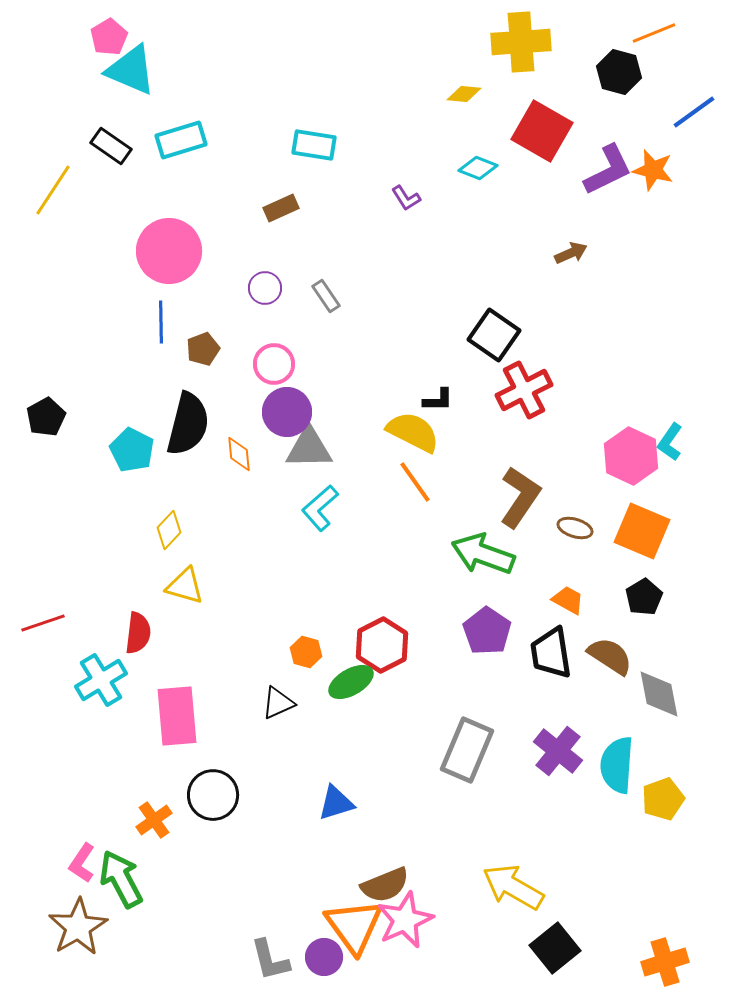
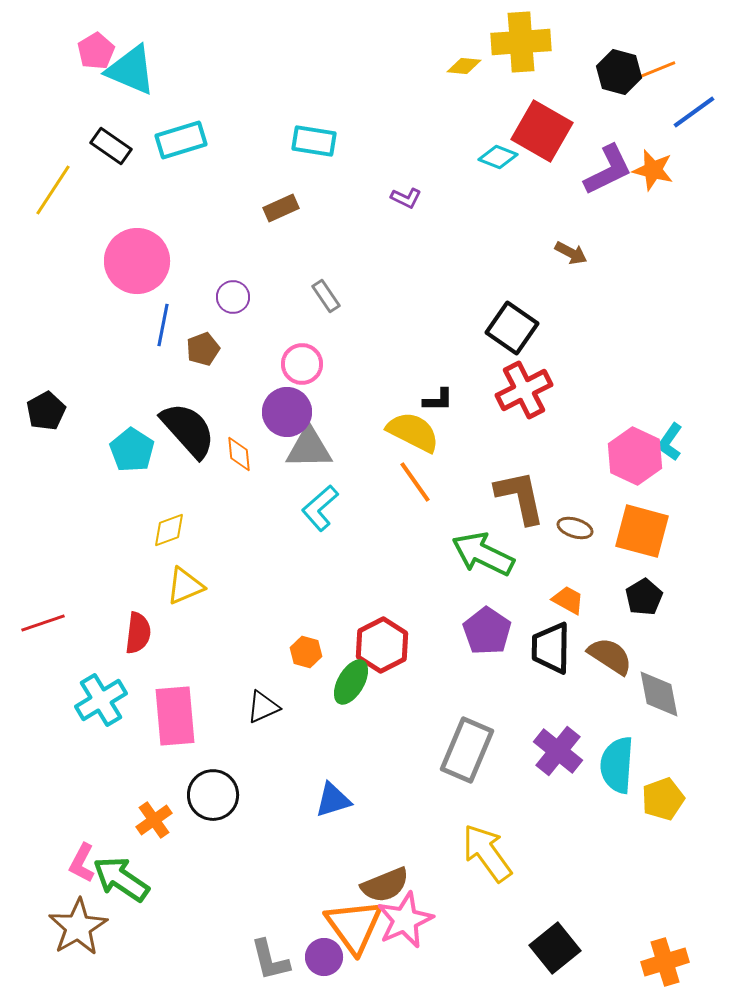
orange line at (654, 33): moved 38 px down
pink pentagon at (109, 37): moved 13 px left, 14 px down
yellow diamond at (464, 94): moved 28 px up
cyan rectangle at (314, 145): moved 4 px up
cyan diamond at (478, 168): moved 20 px right, 11 px up
purple L-shape at (406, 198): rotated 32 degrees counterclockwise
pink circle at (169, 251): moved 32 px left, 10 px down
brown arrow at (571, 253): rotated 52 degrees clockwise
purple circle at (265, 288): moved 32 px left, 9 px down
blue line at (161, 322): moved 2 px right, 3 px down; rotated 12 degrees clockwise
black square at (494, 335): moved 18 px right, 7 px up
pink circle at (274, 364): moved 28 px right
black pentagon at (46, 417): moved 6 px up
black semicircle at (188, 424): moved 6 px down; rotated 56 degrees counterclockwise
cyan pentagon at (132, 450): rotated 6 degrees clockwise
pink hexagon at (631, 456): moved 4 px right
brown L-shape at (520, 497): rotated 46 degrees counterclockwise
yellow diamond at (169, 530): rotated 27 degrees clockwise
orange square at (642, 531): rotated 8 degrees counterclockwise
green arrow at (483, 554): rotated 6 degrees clockwise
yellow triangle at (185, 586): rotated 39 degrees counterclockwise
black trapezoid at (551, 653): moved 5 px up; rotated 10 degrees clockwise
cyan cross at (101, 680): moved 20 px down
green ellipse at (351, 682): rotated 30 degrees counterclockwise
black triangle at (278, 703): moved 15 px left, 4 px down
pink rectangle at (177, 716): moved 2 px left
blue triangle at (336, 803): moved 3 px left, 3 px up
pink L-shape at (82, 863): rotated 6 degrees counterclockwise
green arrow at (121, 879): rotated 28 degrees counterclockwise
yellow arrow at (513, 887): moved 26 px left, 34 px up; rotated 24 degrees clockwise
